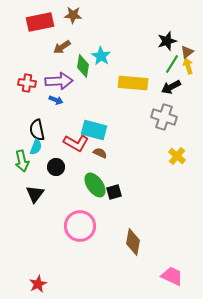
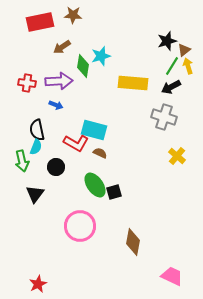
brown triangle: moved 3 px left, 2 px up
cyan star: rotated 24 degrees clockwise
green line: moved 2 px down
blue arrow: moved 5 px down
